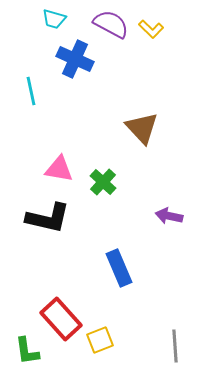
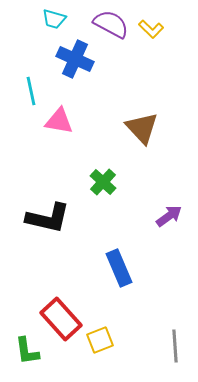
pink triangle: moved 48 px up
purple arrow: rotated 132 degrees clockwise
